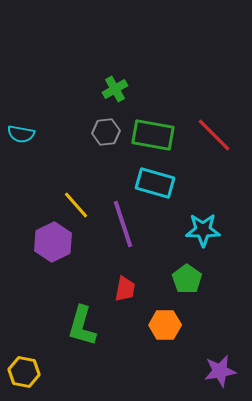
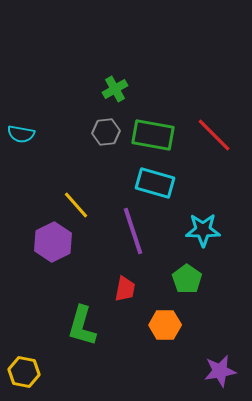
purple line: moved 10 px right, 7 px down
